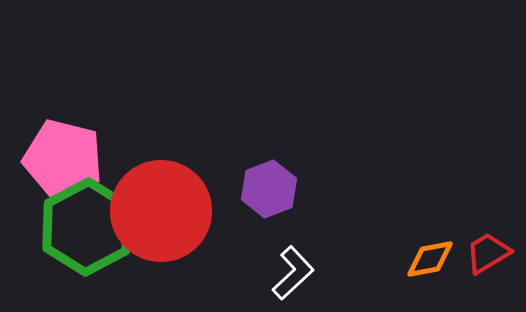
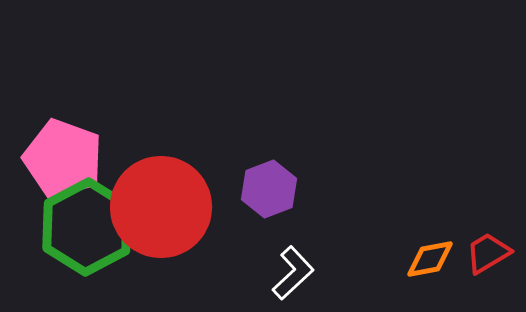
pink pentagon: rotated 6 degrees clockwise
red circle: moved 4 px up
